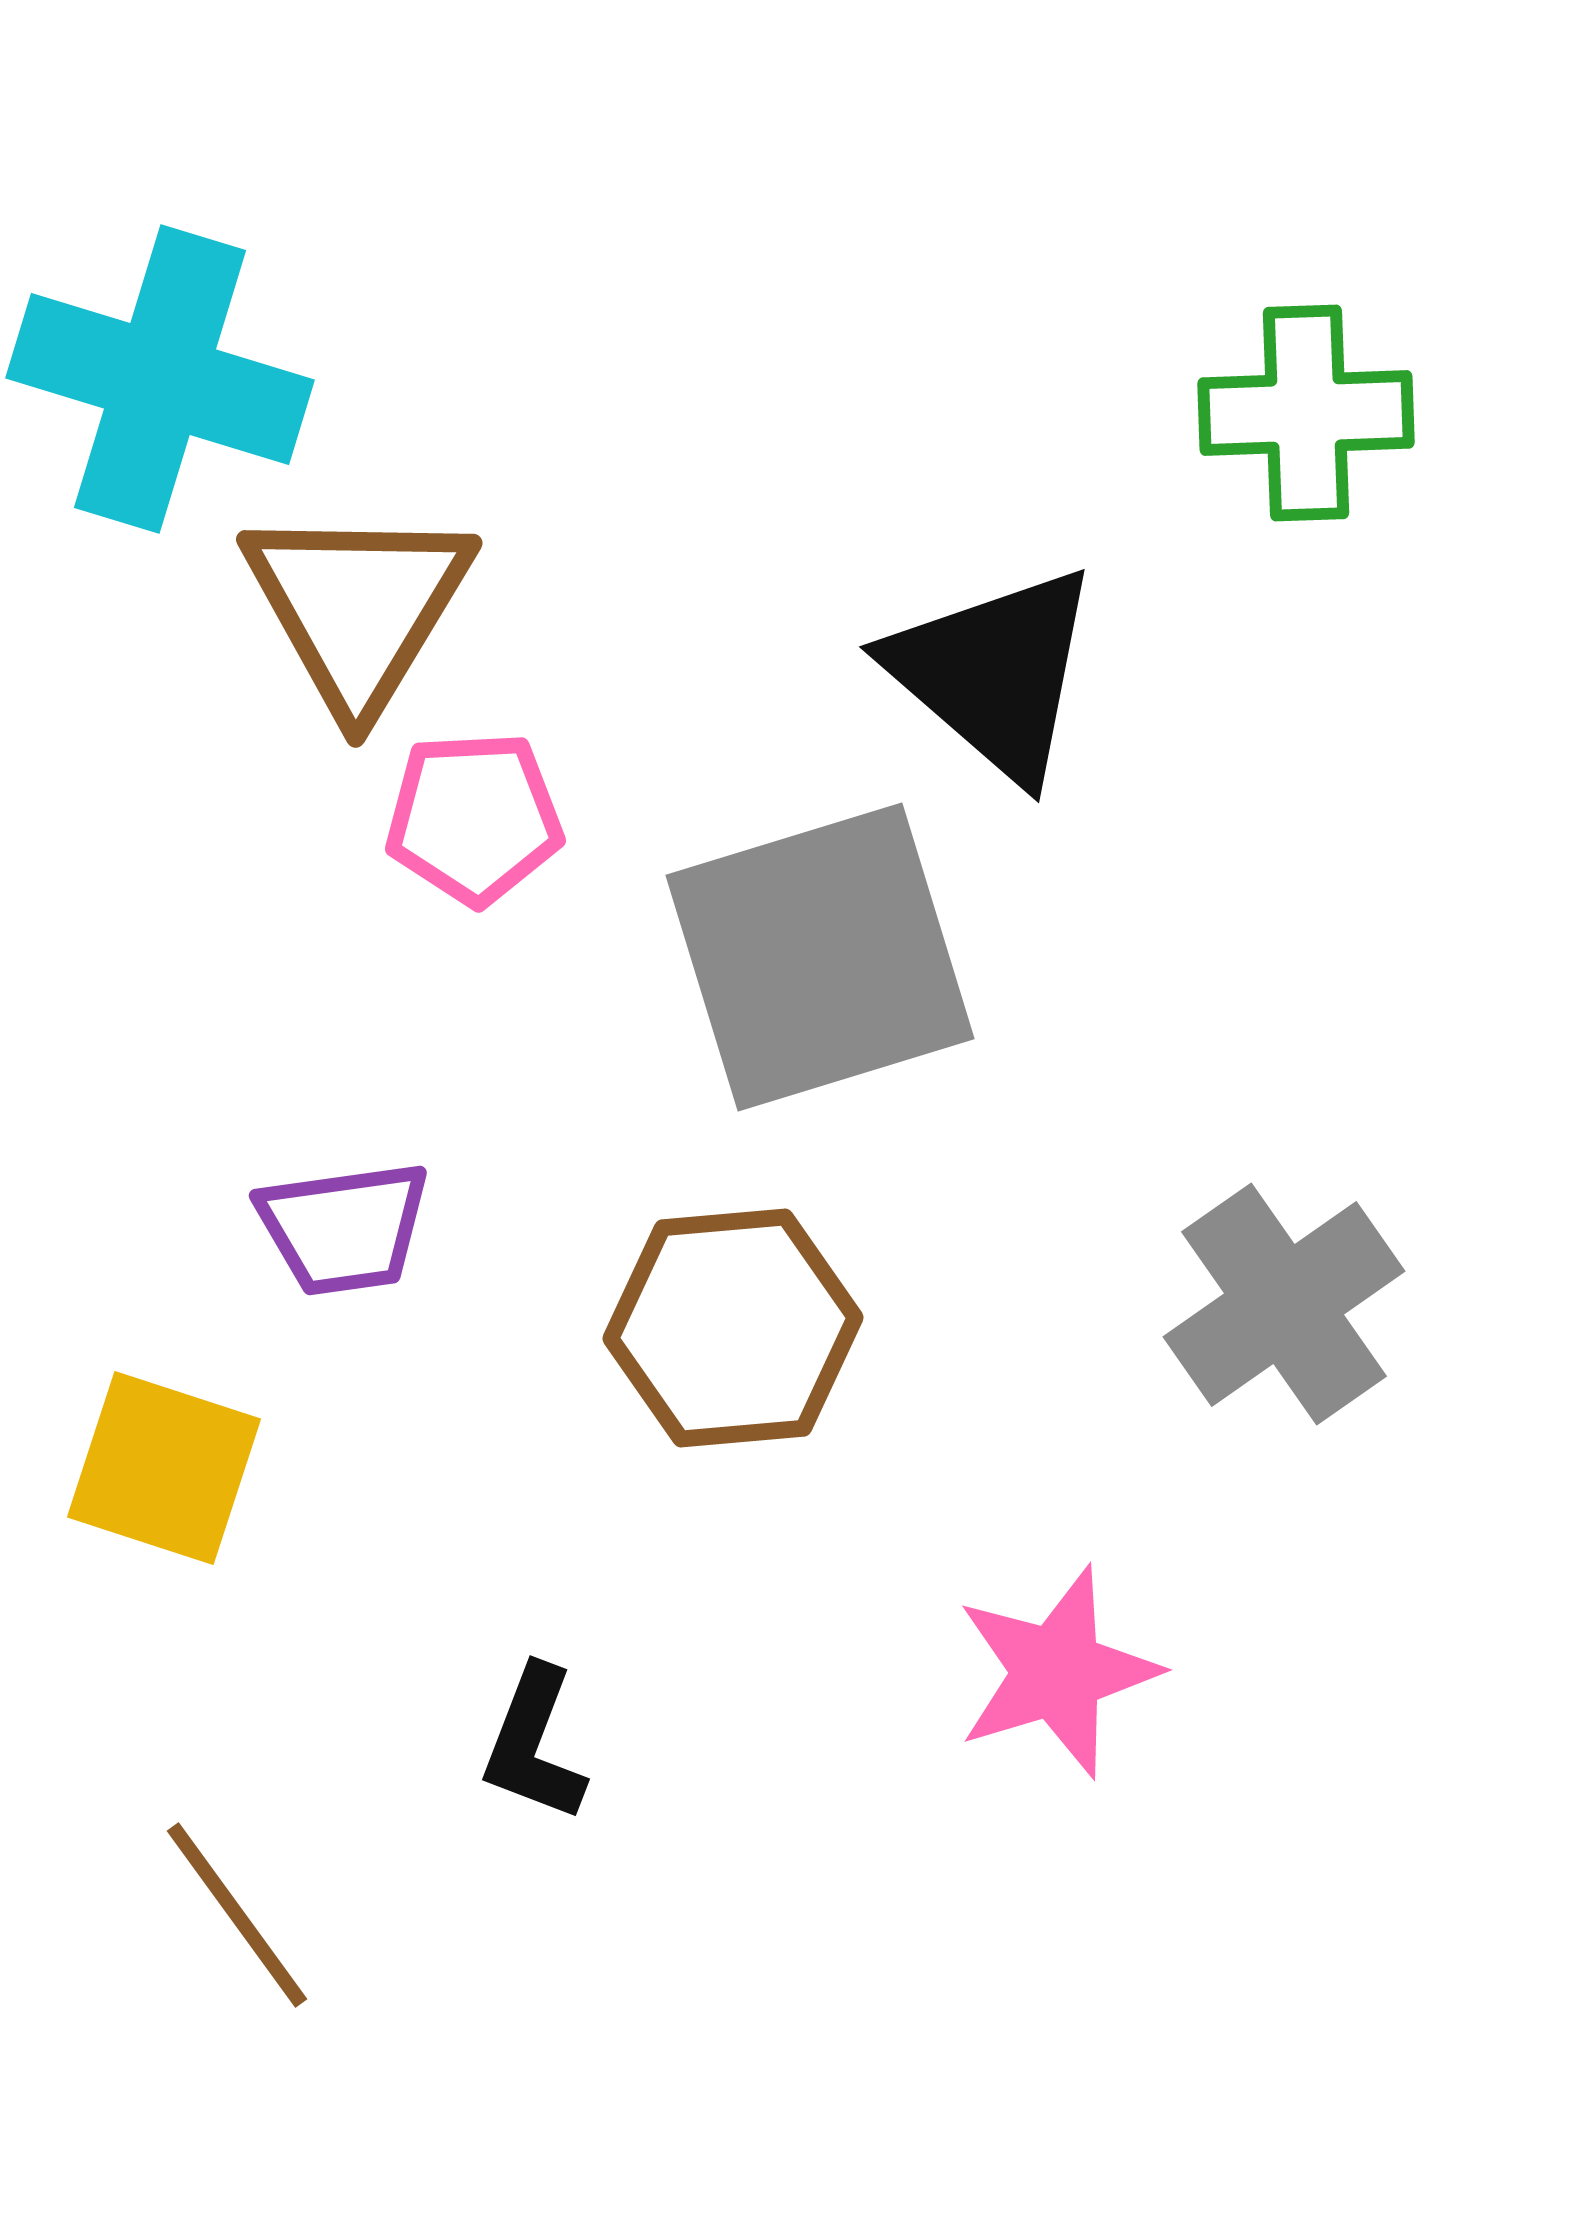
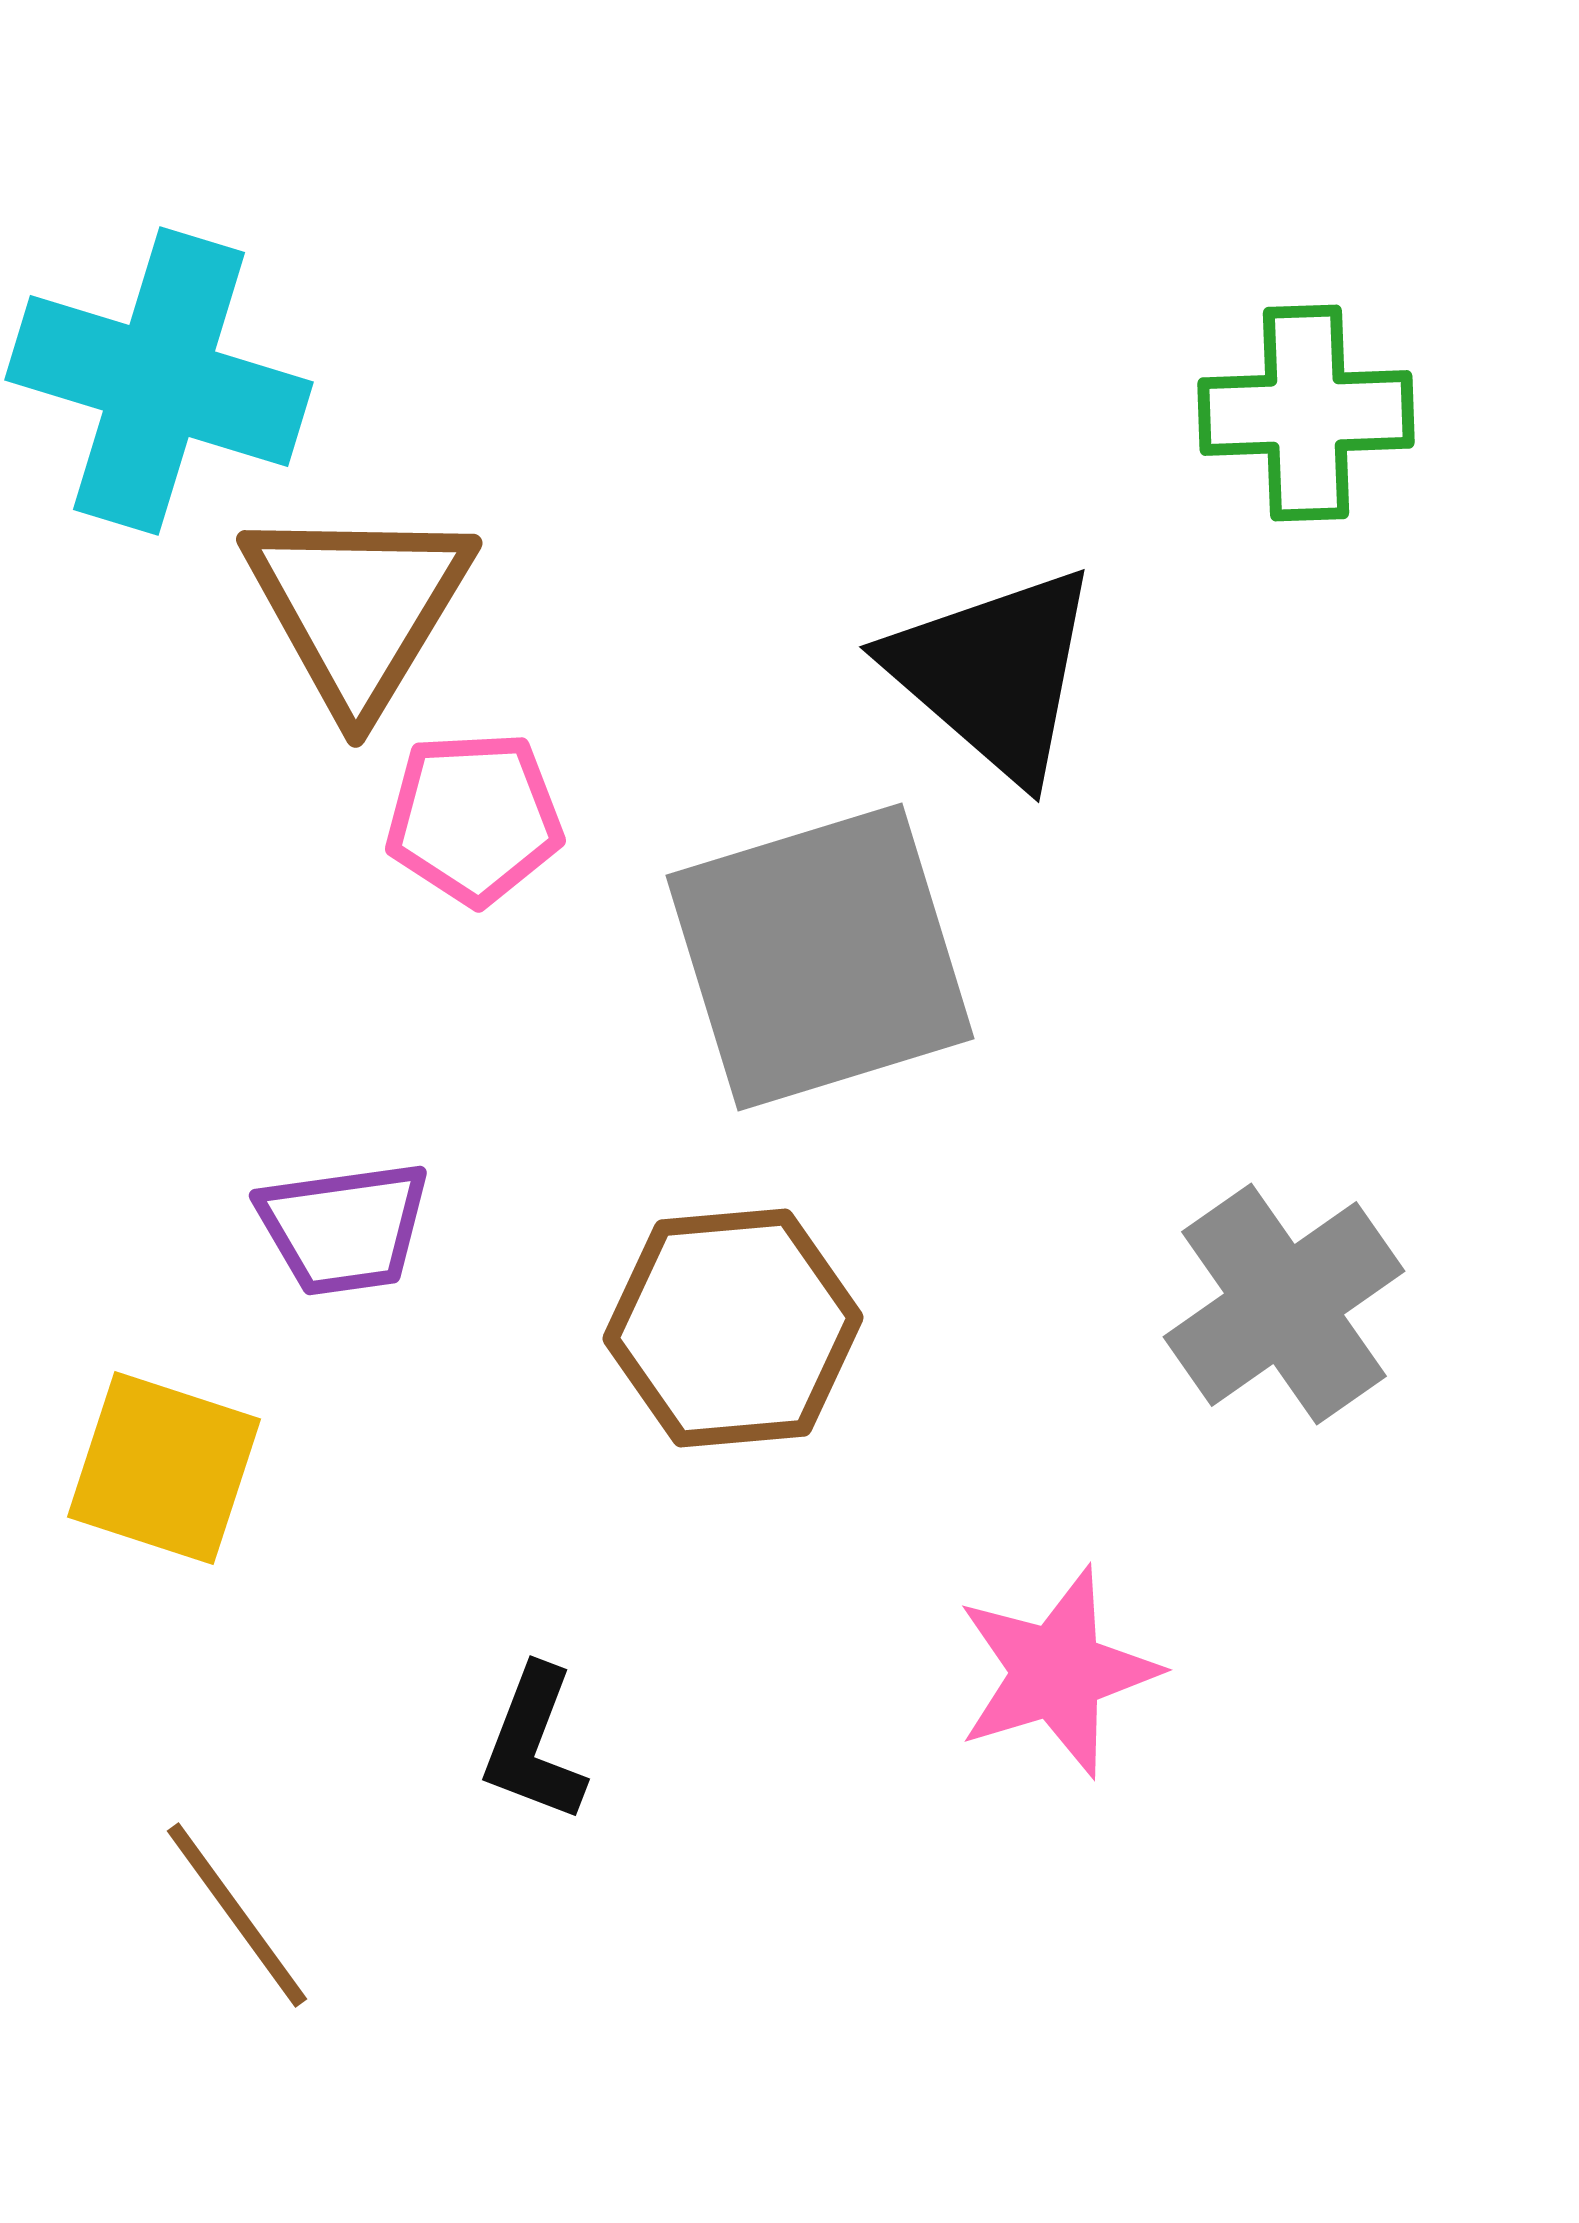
cyan cross: moved 1 px left, 2 px down
